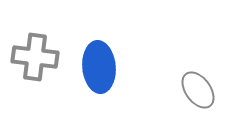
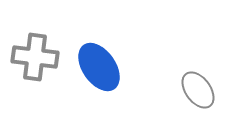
blue ellipse: rotated 30 degrees counterclockwise
